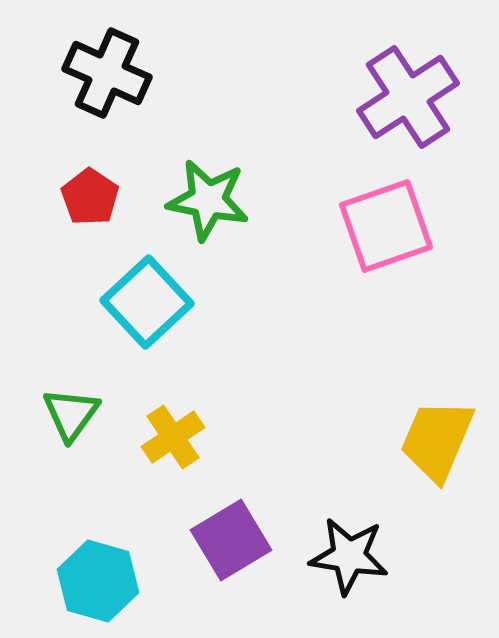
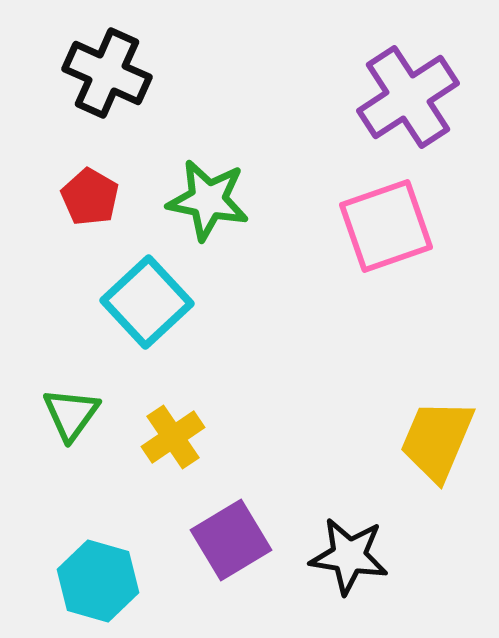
red pentagon: rotated 4 degrees counterclockwise
